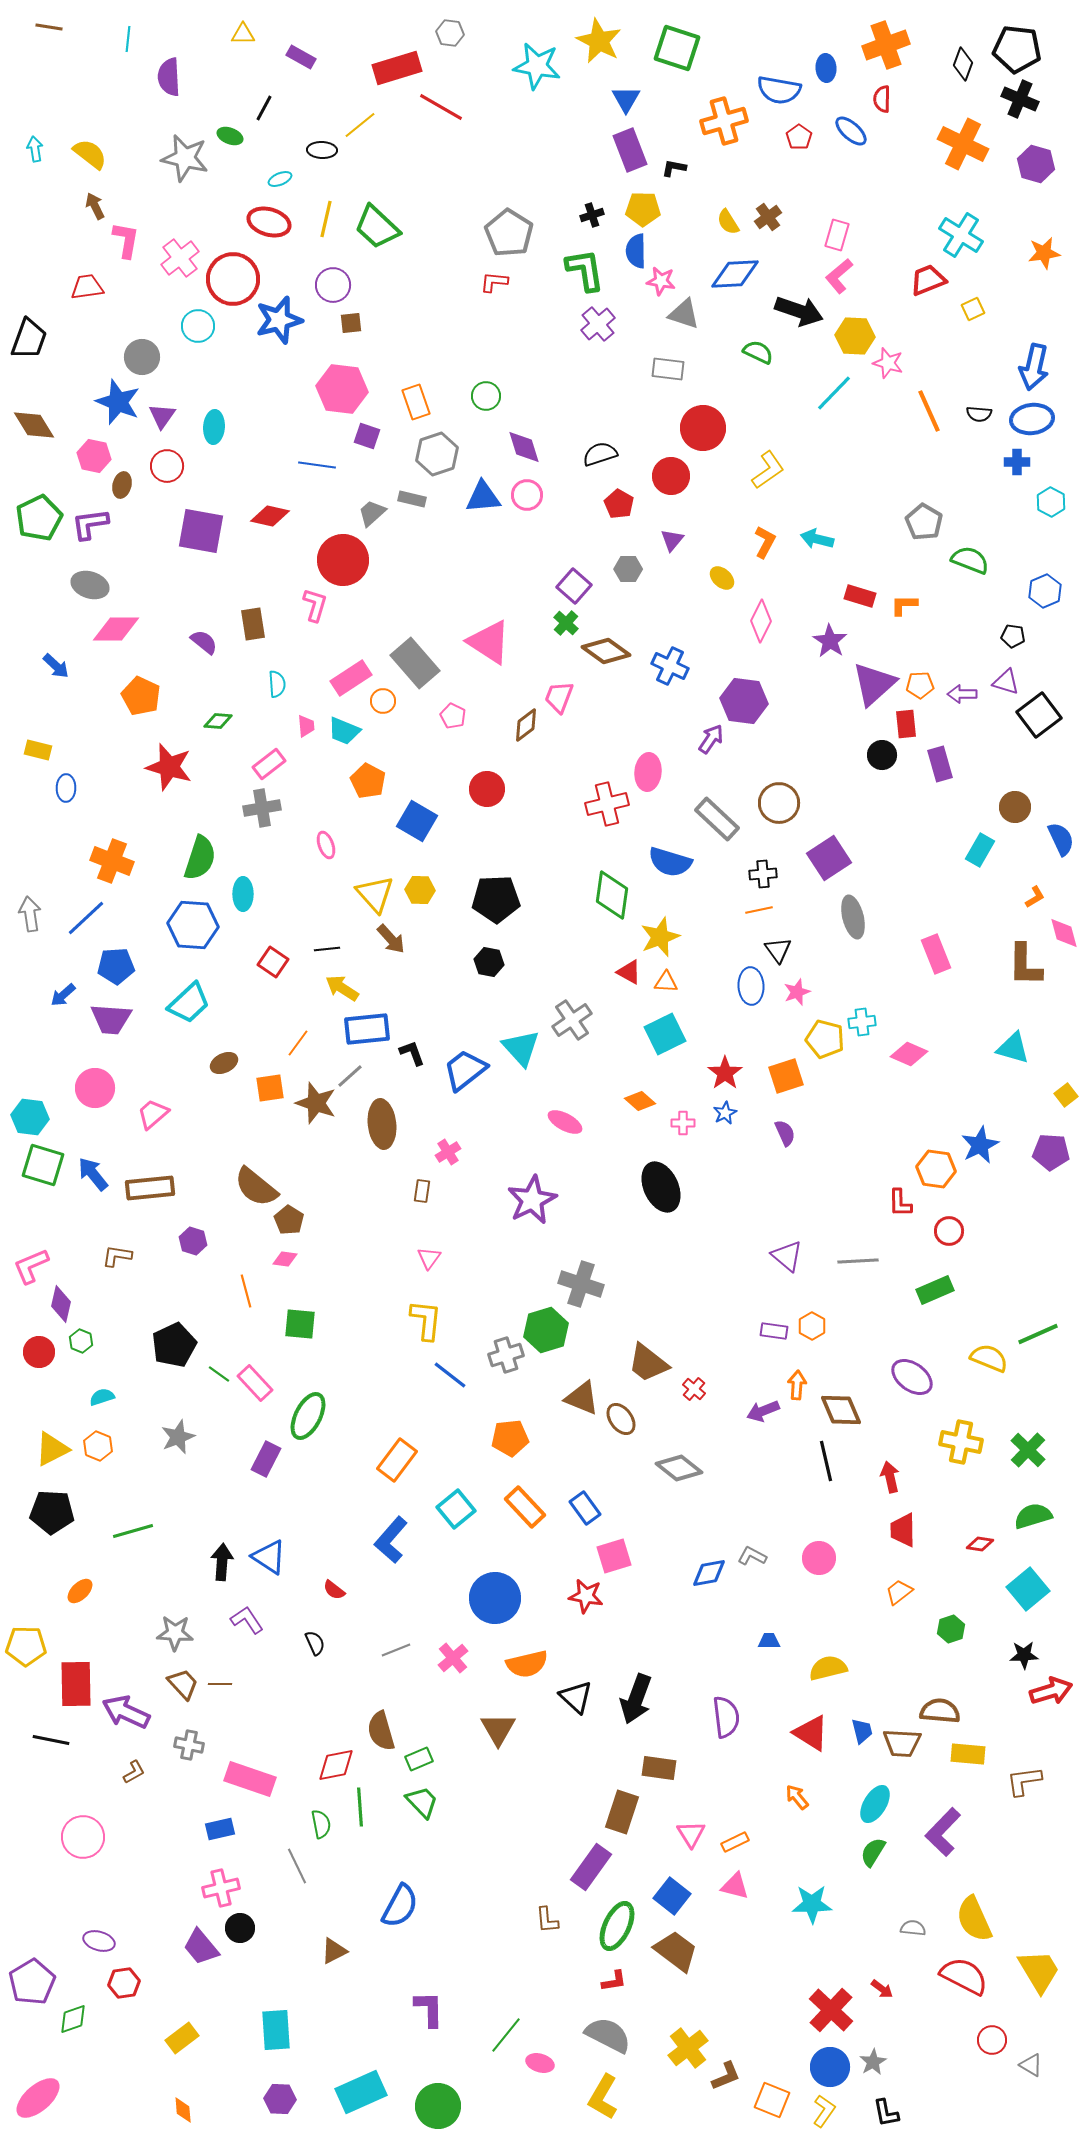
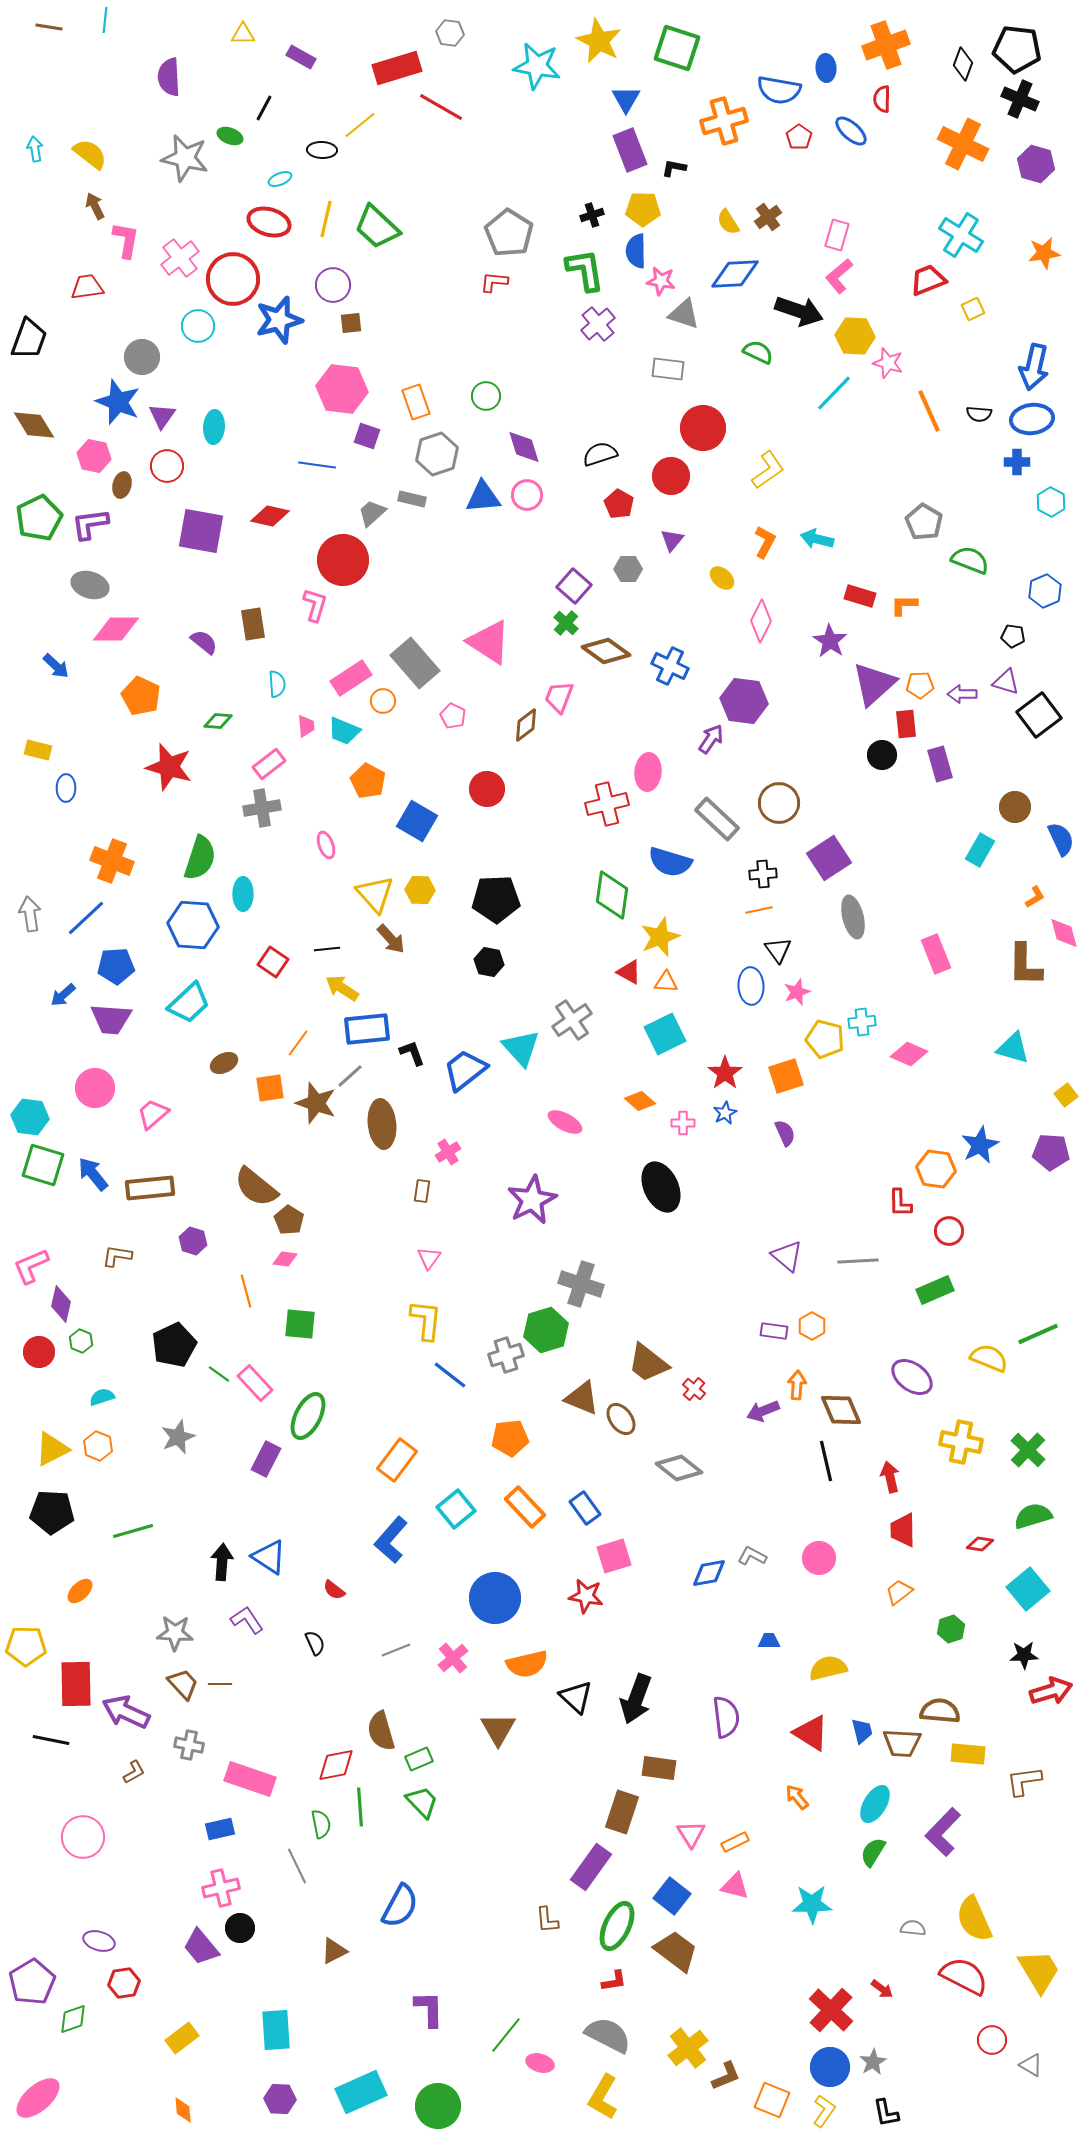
cyan line at (128, 39): moved 23 px left, 19 px up
